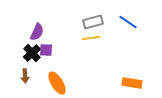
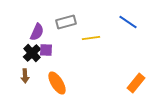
gray rectangle: moved 27 px left
orange rectangle: moved 4 px right; rotated 60 degrees counterclockwise
